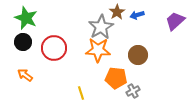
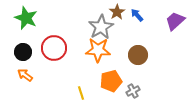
blue arrow: rotated 64 degrees clockwise
black circle: moved 10 px down
orange pentagon: moved 5 px left, 3 px down; rotated 20 degrees counterclockwise
